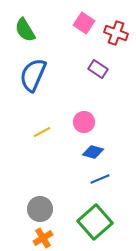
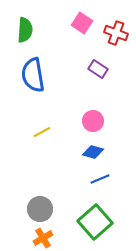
pink square: moved 2 px left
green semicircle: rotated 145 degrees counterclockwise
blue semicircle: rotated 32 degrees counterclockwise
pink circle: moved 9 px right, 1 px up
